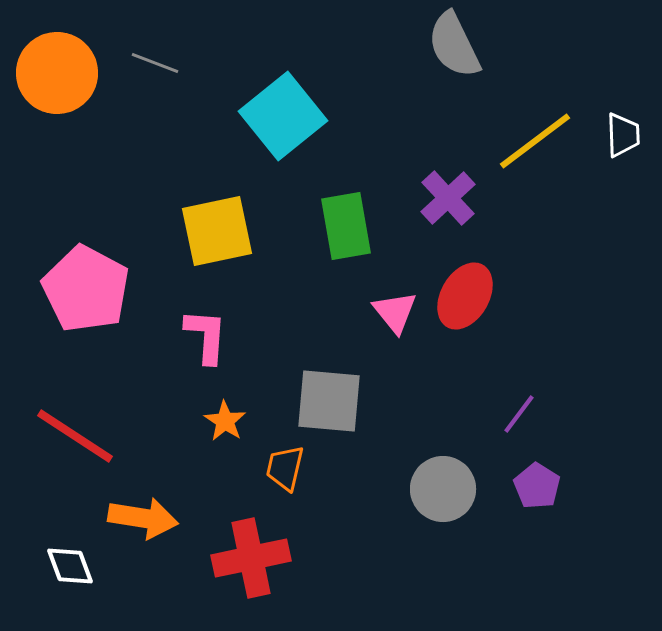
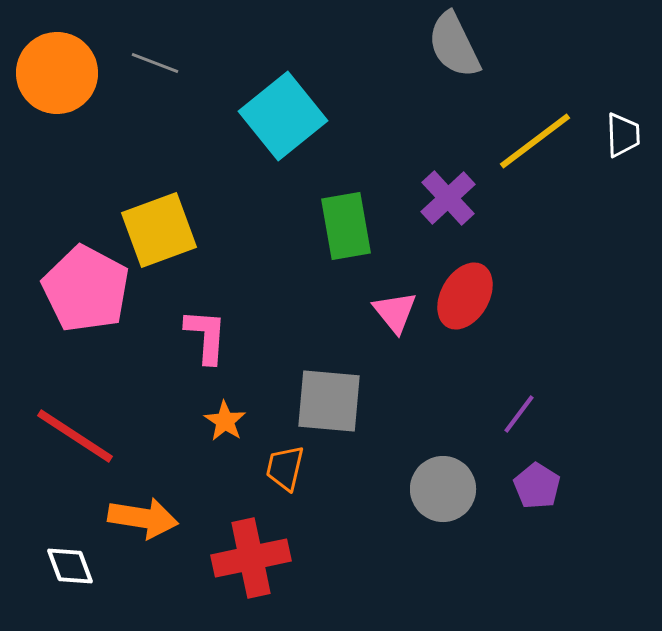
yellow square: moved 58 px left, 1 px up; rotated 8 degrees counterclockwise
